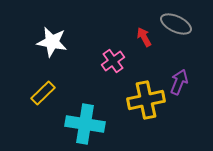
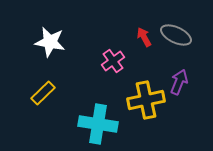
gray ellipse: moved 11 px down
white star: moved 2 px left
cyan cross: moved 13 px right
